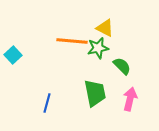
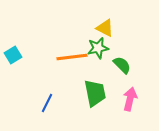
orange line: moved 16 px down; rotated 12 degrees counterclockwise
cyan square: rotated 12 degrees clockwise
green semicircle: moved 1 px up
blue line: rotated 12 degrees clockwise
